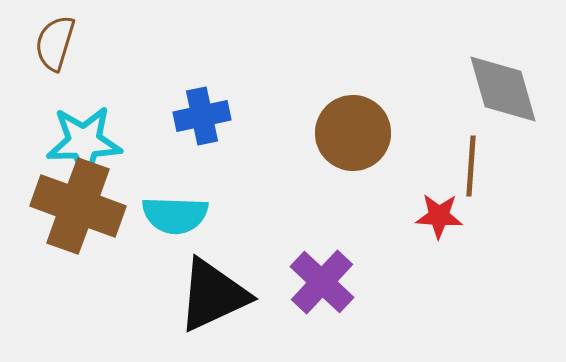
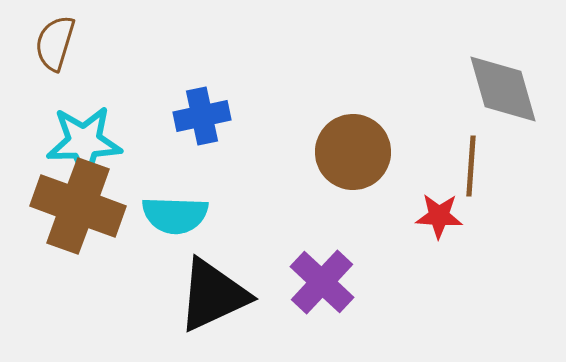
brown circle: moved 19 px down
